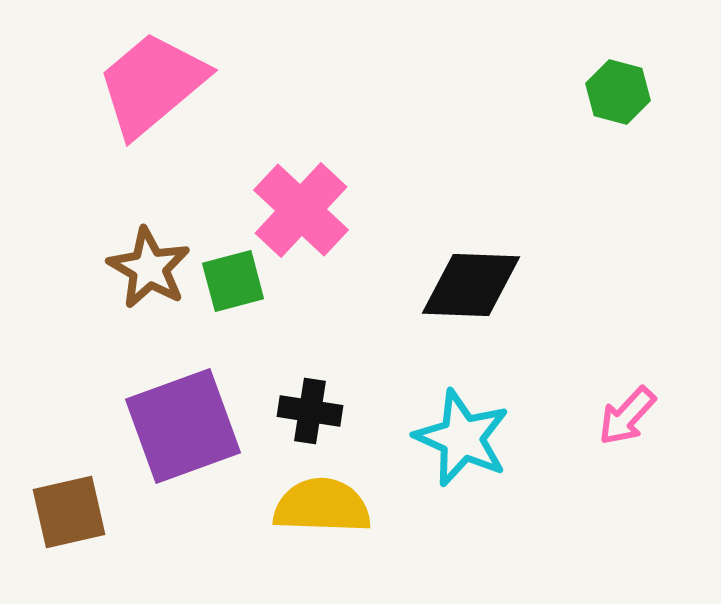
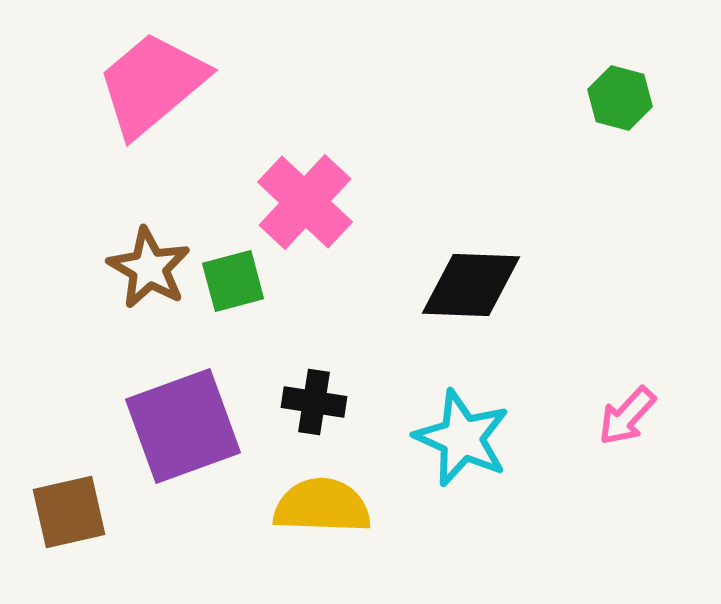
green hexagon: moved 2 px right, 6 px down
pink cross: moved 4 px right, 8 px up
black cross: moved 4 px right, 9 px up
